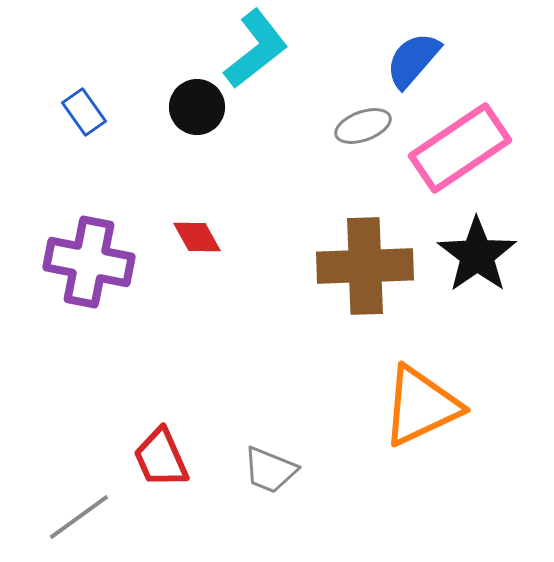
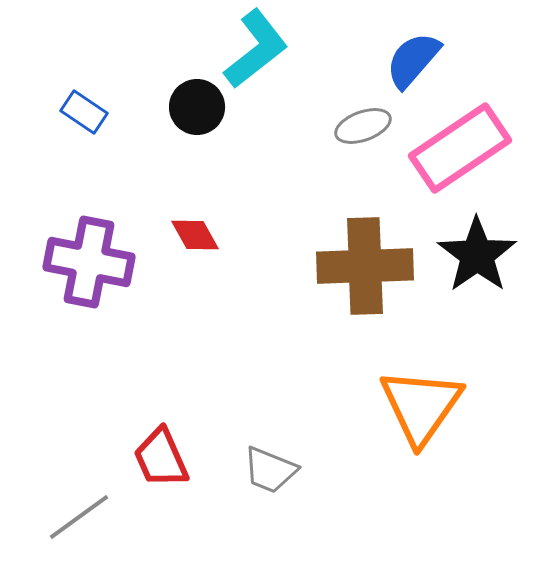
blue rectangle: rotated 21 degrees counterclockwise
red diamond: moved 2 px left, 2 px up
orange triangle: rotated 30 degrees counterclockwise
